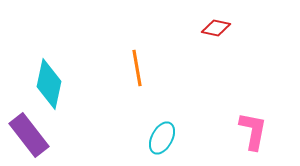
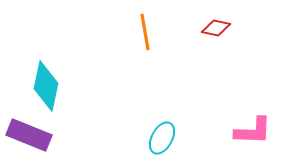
orange line: moved 8 px right, 36 px up
cyan diamond: moved 3 px left, 2 px down
pink L-shape: rotated 81 degrees clockwise
purple rectangle: rotated 30 degrees counterclockwise
